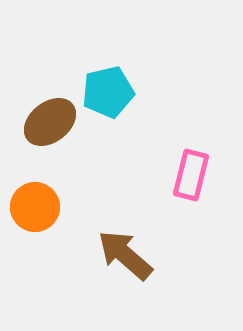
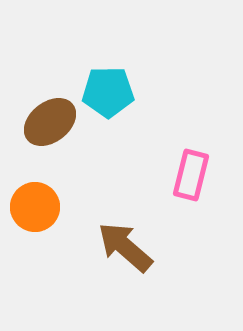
cyan pentagon: rotated 12 degrees clockwise
brown arrow: moved 8 px up
